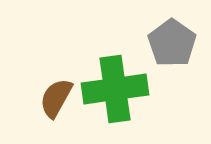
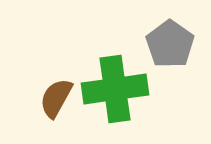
gray pentagon: moved 2 px left, 1 px down
